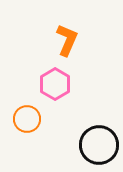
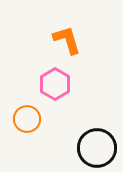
orange L-shape: rotated 40 degrees counterclockwise
black circle: moved 2 px left, 3 px down
